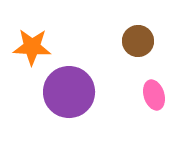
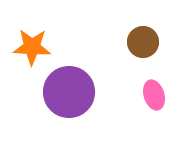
brown circle: moved 5 px right, 1 px down
